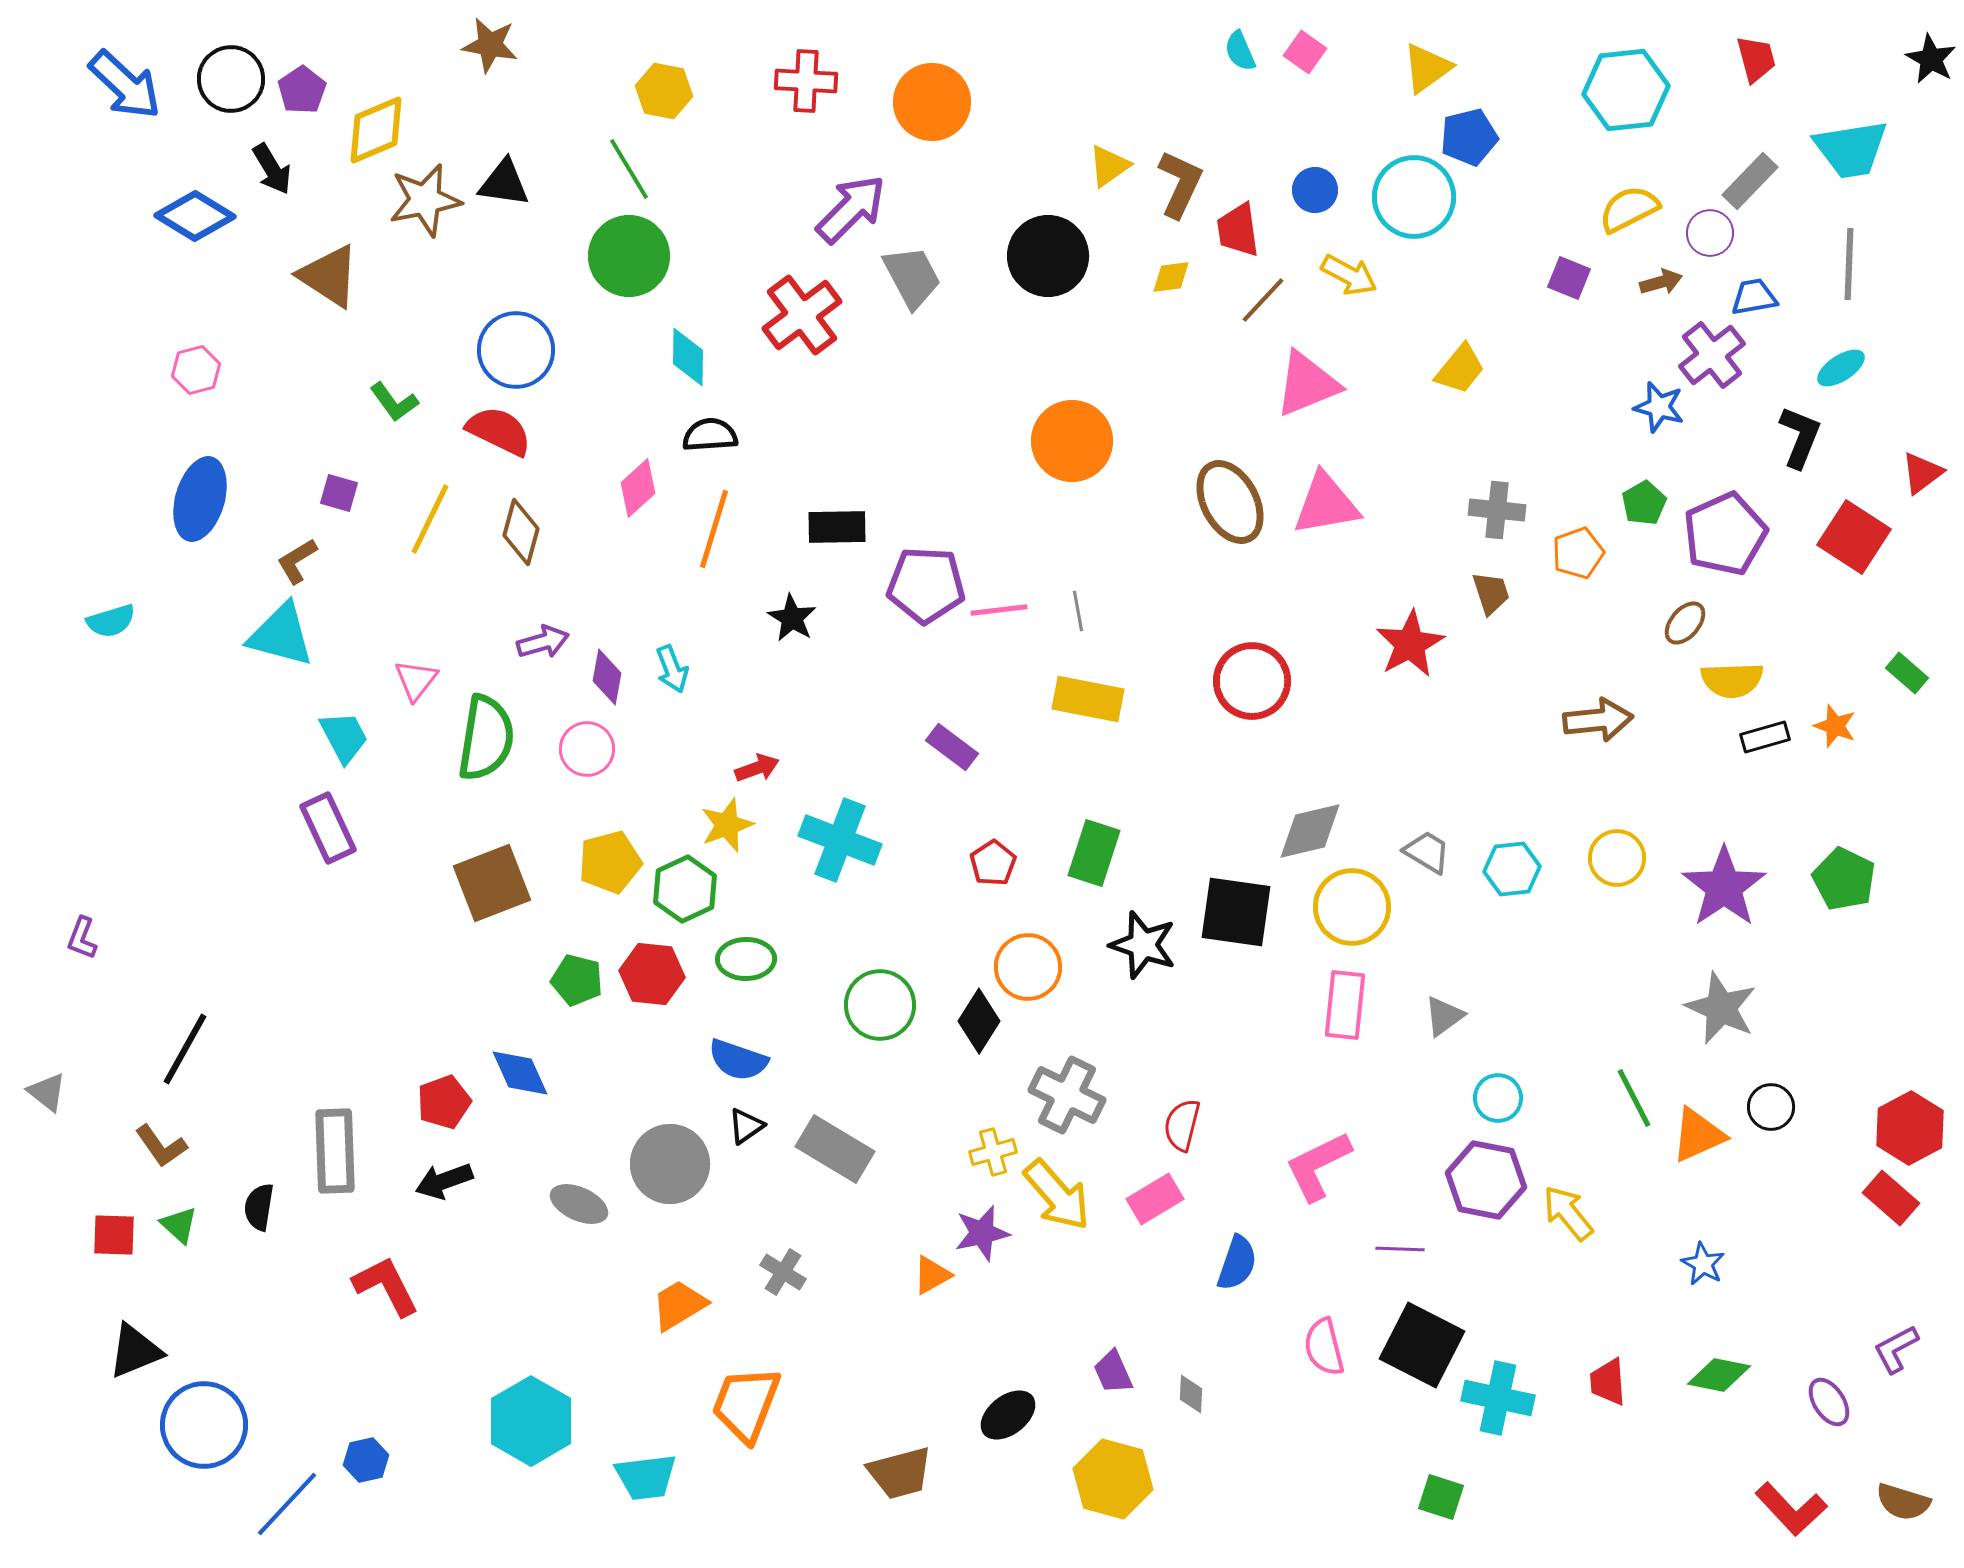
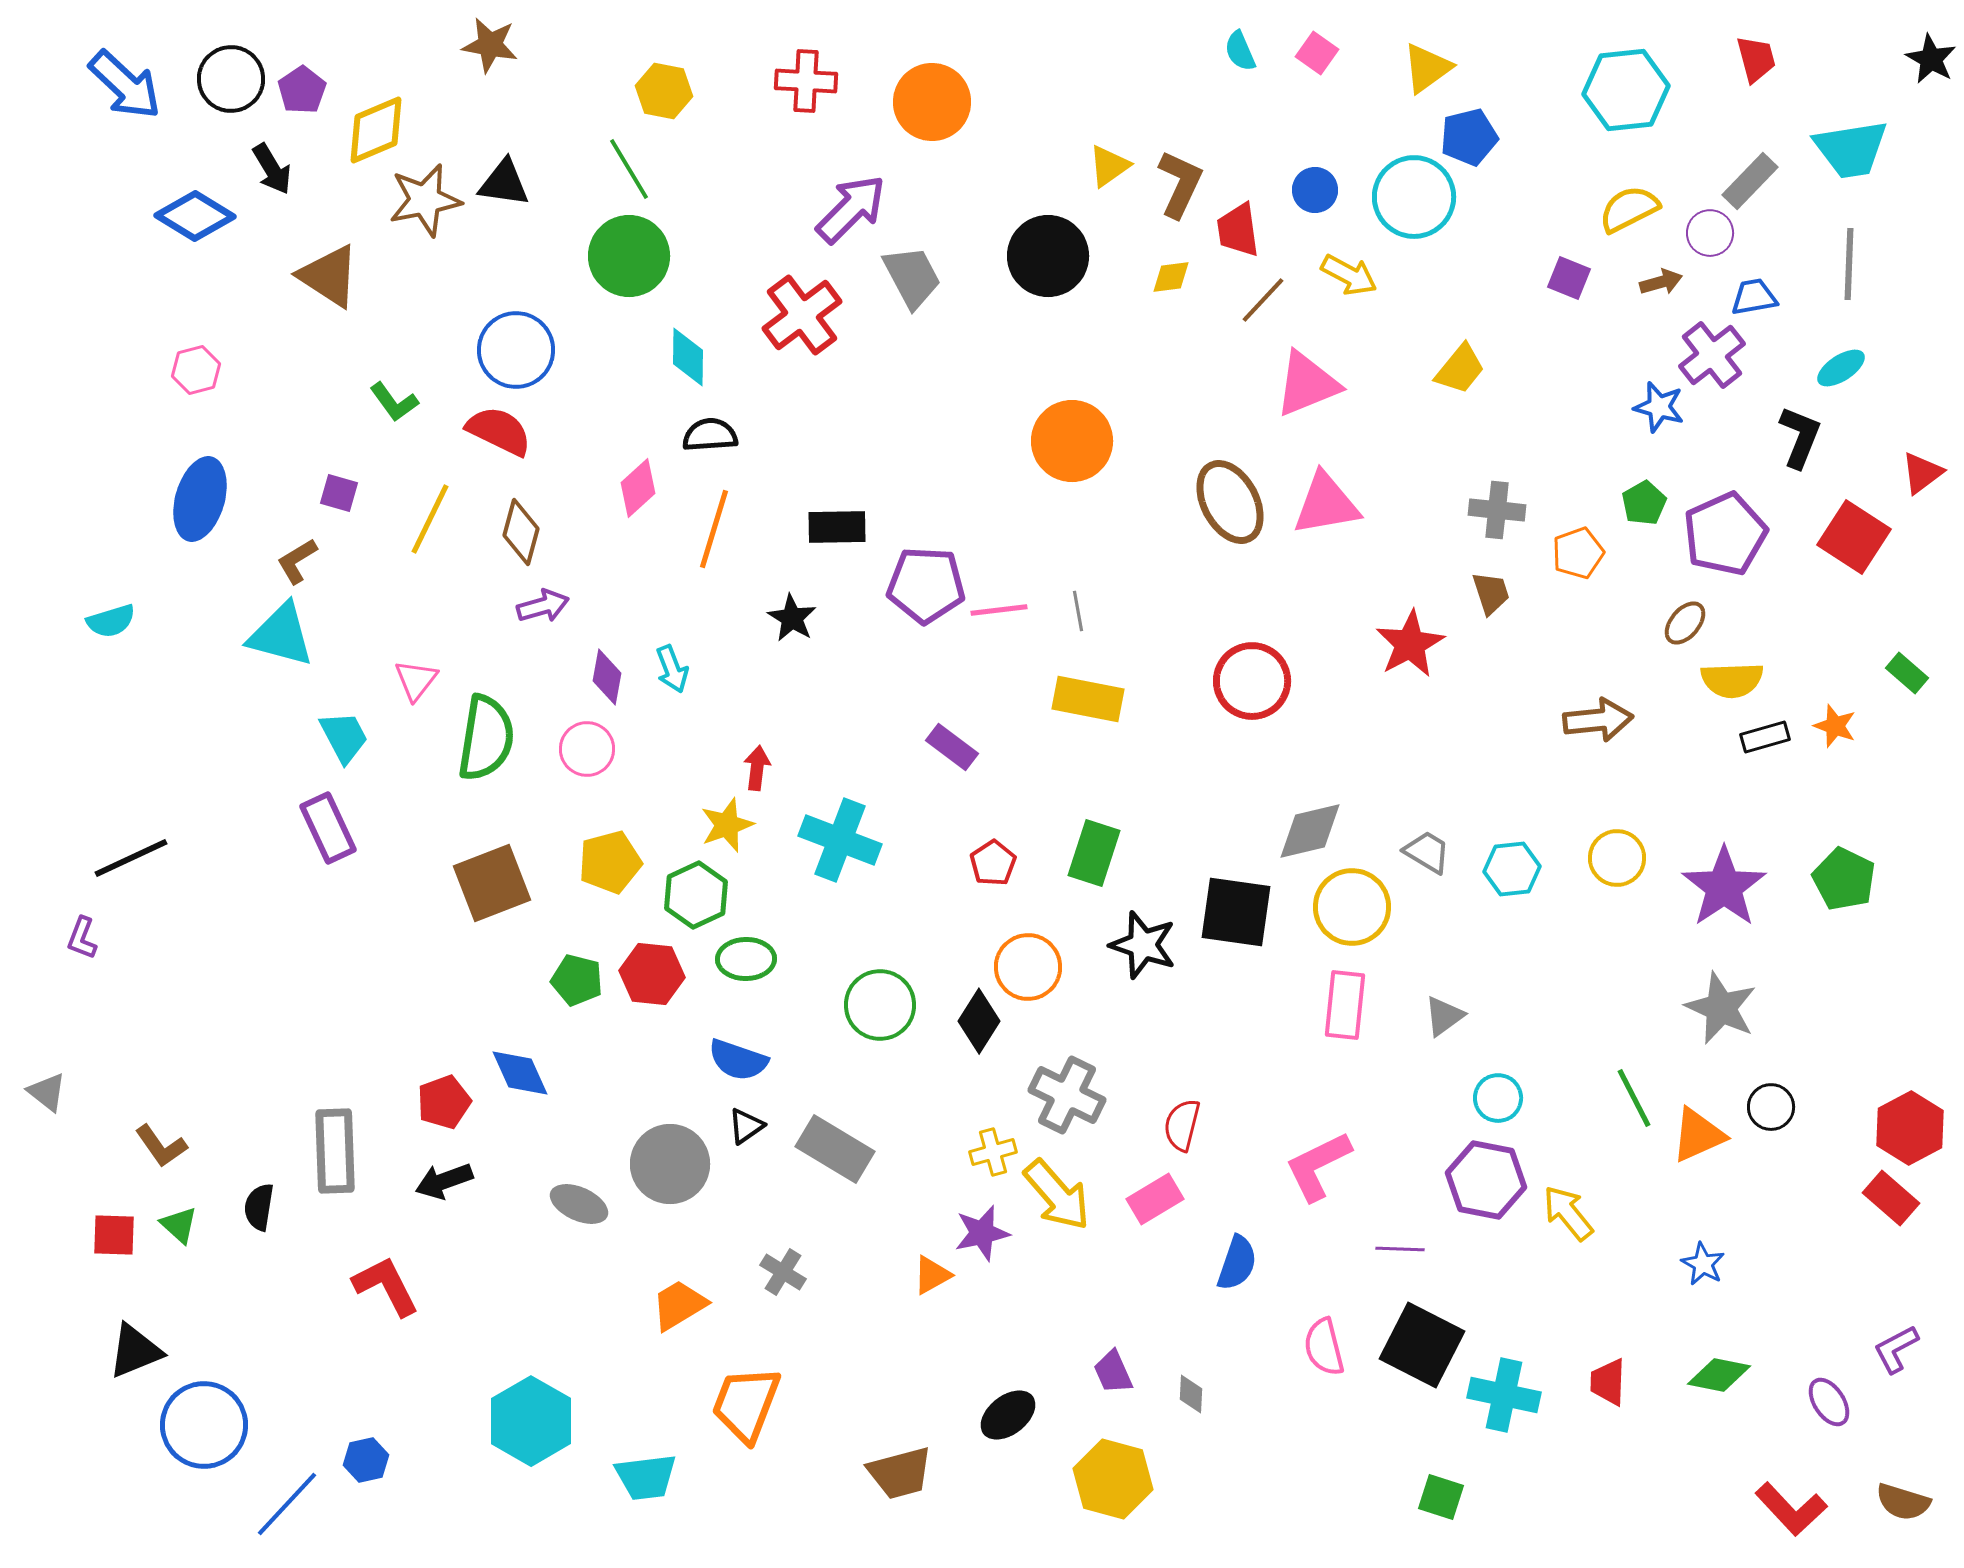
pink square at (1305, 52): moved 12 px right, 1 px down
purple arrow at (543, 642): moved 36 px up
red arrow at (757, 768): rotated 63 degrees counterclockwise
green hexagon at (685, 889): moved 11 px right, 6 px down
black line at (185, 1049): moved 54 px left, 191 px up; rotated 36 degrees clockwise
red trapezoid at (1608, 1382): rotated 6 degrees clockwise
cyan cross at (1498, 1398): moved 6 px right, 3 px up
